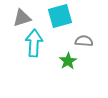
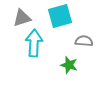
green star: moved 1 px right, 4 px down; rotated 24 degrees counterclockwise
